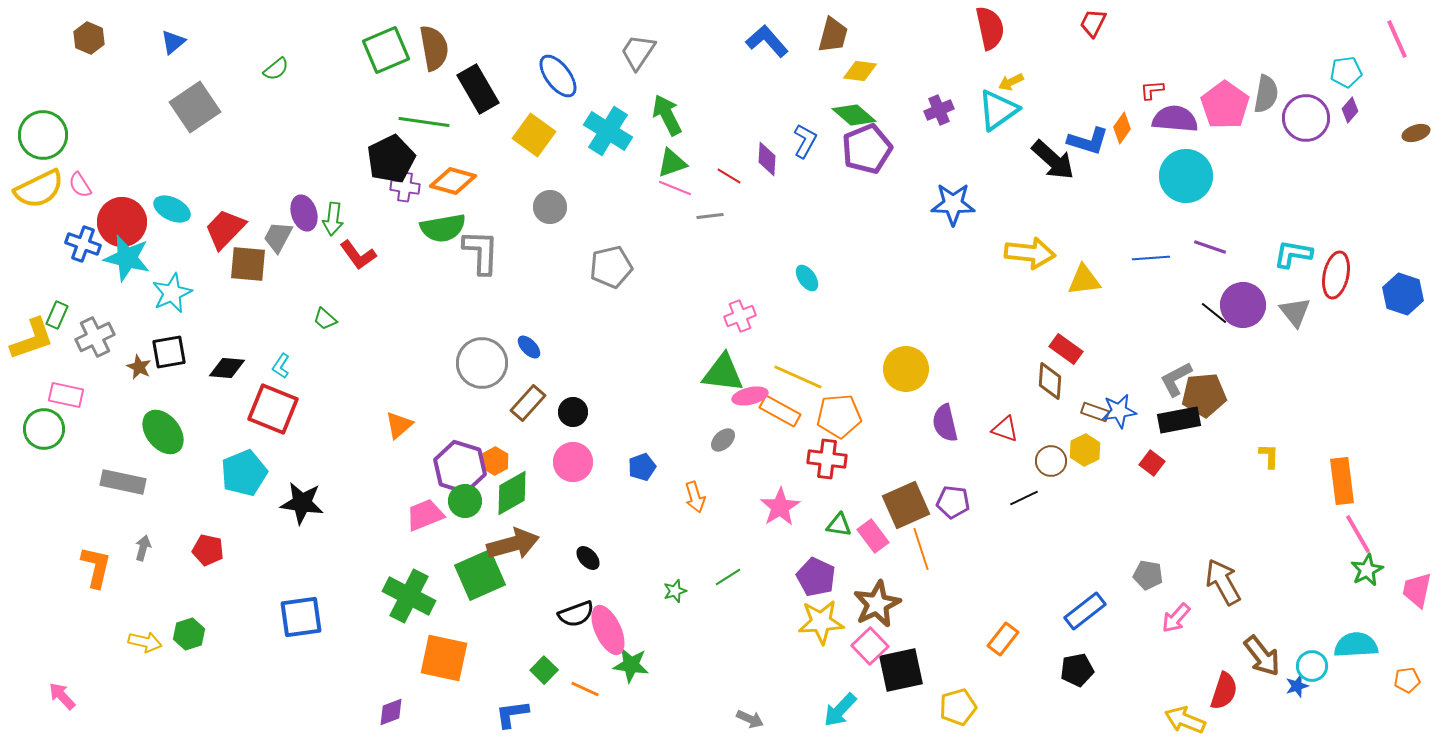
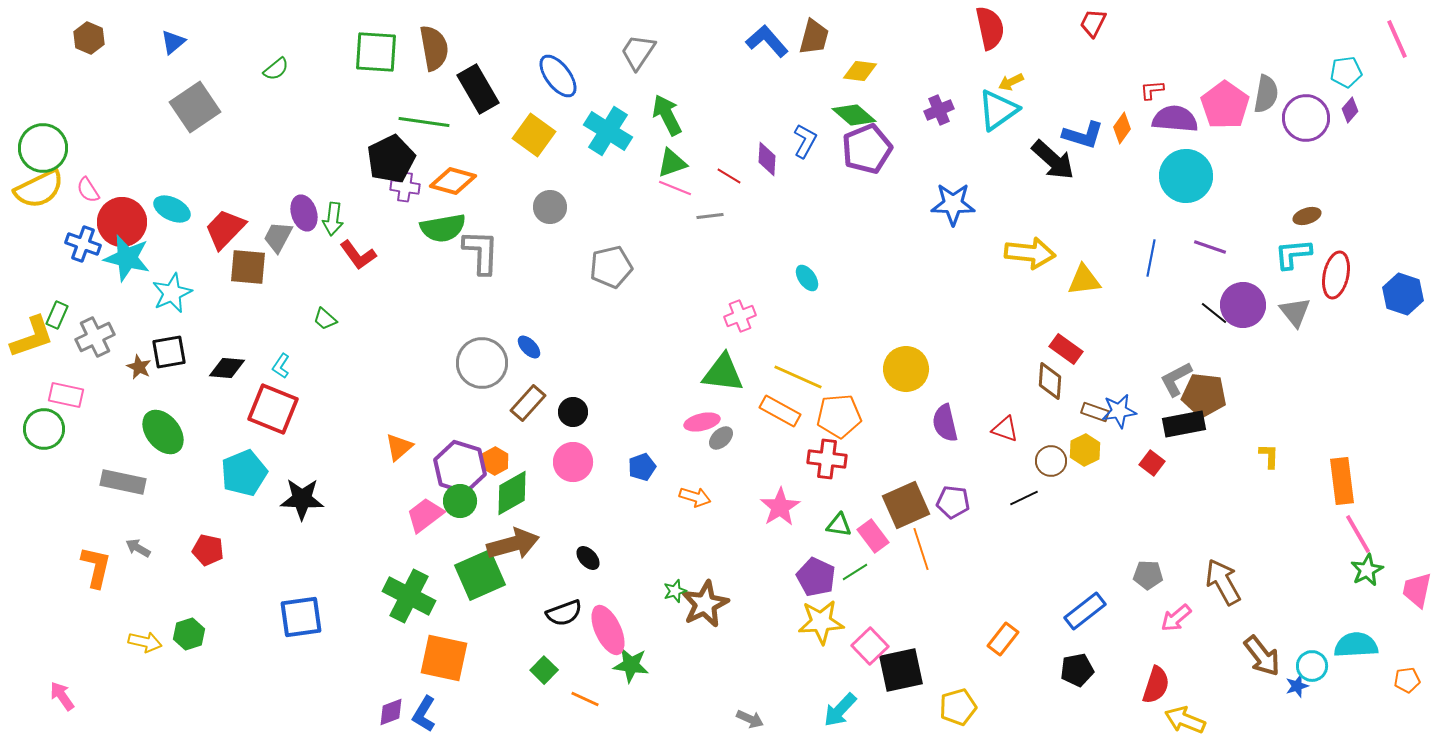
brown trapezoid at (833, 35): moved 19 px left, 2 px down
green square at (386, 50): moved 10 px left, 2 px down; rotated 27 degrees clockwise
brown ellipse at (1416, 133): moved 109 px left, 83 px down
green circle at (43, 135): moved 13 px down
blue L-shape at (1088, 141): moved 5 px left, 6 px up
pink semicircle at (80, 185): moved 8 px right, 5 px down
cyan L-shape at (1293, 254): rotated 15 degrees counterclockwise
blue line at (1151, 258): rotated 75 degrees counterclockwise
brown square at (248, 264): moved 3 px down
yellow L-shape at (32, 339): moved 2 px up
brown pentagon at (1204, 395): rotated 12 degrees clockwise
pink ellipse at (750, 396): moved 48 px left, 26 px down
black rectangle at (1179, 420): moved 5 px right, 4 px down
orange triangle at (399, 425): moved 22 px down
gray ellipse at (723, 440): moved 2 px left, 2 px up
orange arrow at (695, 497): rotated 56 degrees counterclockwise
green circle at (465, 501): moved 5 px left
black star at (302, 503): moved 4 px up; rotated 6 degrees counterclockwise
pink trapezoid at (425, 515): rotated 15 degrees counterclockwise
gray arrow at (143, 548): moved 5 px left; rotated 75 degrees counterclockwise
gray pentagon at (1148, 575): rotated 8 degrees counterclockwise
green line at (728, 577): moved 127 px right, 5 px up
brown star at (877, 604): moved 172 px left
black semicircle at (576, 614): moved 12 px left, 1 px up
pink arrow at (1176, 618): rotated 8 degrees clockwise
orange line at (585, 689): moved 10 px down
red semicircle at (1224, 691): moved 68 px left, 6 px up
pink arrow at (62, 696): rotated 8 degrees clockwise
blue L-shape at (512, 714): moved 88 px left; rotated 51 degrees counterclockwise
